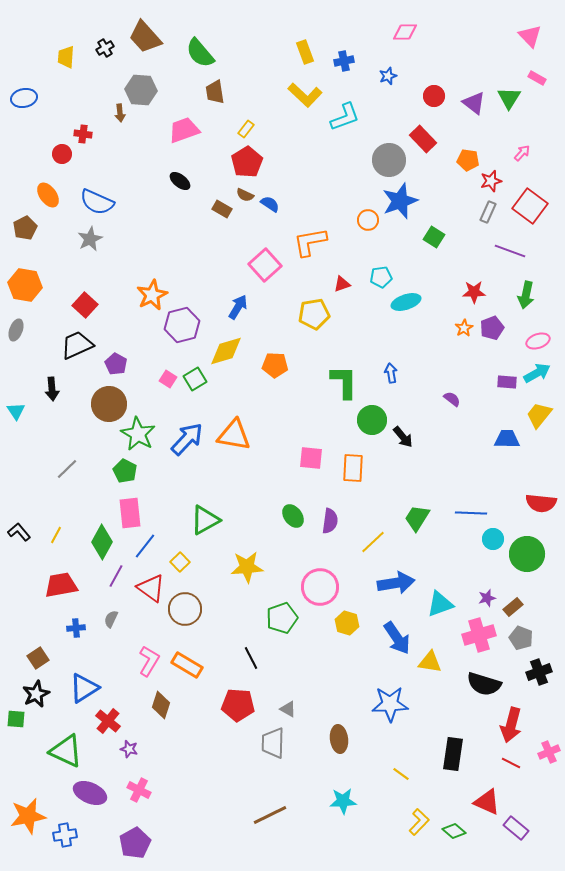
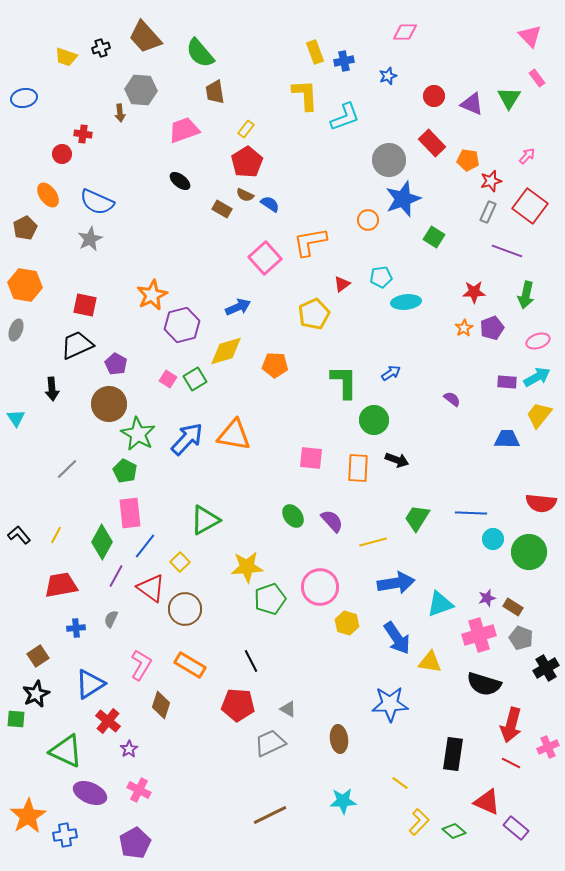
black cross at (105, 48): moved 4 px left; rotated 12 degrees clockwise
yellow rectangle at (305, 52): moved 10 px right
yellow trapezoid at (66, 57): rotated 75 degrees counterclockwise
pink rectangle at (537, 78): rotated 24 degrees clockwise
yellow L-shape at (305, 95): rotated 136 degrees counterclockwise
purple triangle at (474, 103): moved 2 px left, 1 px down; rotated 15 degrees counterclockwise
red rectangle at (423, 139): moved 9 px right, 4 px down
pink arrow at (522, 153): moved 5 px right, 3 px down
blue star at (400, 201): moved 3 px right, 2 px up
purple line at (510, 251): moved 3 px left
pink square at (265, 265): moved 7 px up
red triangle at (342, 284): rotated 18 degrees counterclockwise
cyan ellipse at (406, 302): rotated 12 degrees clockwise
red square at (85, 305): rotated 30 degrees counterclockwise
blue arrow at (238, 307): rotated 35 degrees clockwise
yellow pentagon at (314, 314): rotated 16 degrees counterclockwise
blue arrow at (391, 373): rotated 66 degrees clockwise
cyan arrow at (537, 373): moved 4 px down
cyan triangle at (16, 411): moved 7 px down
green circle at (372, 420): moved 2 px right
black arrow at (403, 437): moved 6 px left, 23 px down; rotated 30 degrees counterclockwise
orange rectangle at (353, 468): moved 5 px right
purple semicircle at (330, 521): moved 2 px right; rotated 50 degrees counterclockwise
black L-shape at (19, 532): moved 3 px down
yellow line at (373, 542): rotated 28 degrees clockwise
green circle at (527, 554): moved 2 px right, 2 px up
brown rectangle at (513, 607): rotated 72 degrees clockwise
green pentagon at (282, 618): moved 12 px left, 19 px up
brown square at (38, 658): moved 2 px up
black line at (251, 658): moved 3 px down
pink L-shape at (149, 661): moved 8 px left, 4 px down
orange rectangle at (187, 665): moved 3 px right
black cross at (539, 672): moved 7 px right, 4 px up; rotated 10 degrees counterclockwise
blue triangle at (84, 688): moved 6 px right, 4 px up
gray trapezoid at (273, 743): moved 3 px left; rotated 64 degrees clockwise
purple star at (129, 749): rotated 24 degrees clockwise
pink cross at (549, 752): moved 1 px left, 5 px up
yellow line at (401, 774): moved 1 px left, 9 px down
orange star at (28, 816): rotated 21 degrees counterclockwise
